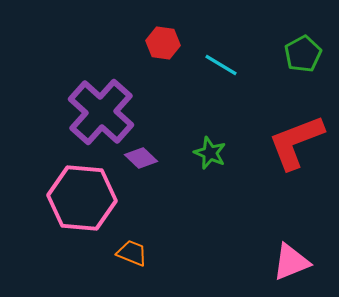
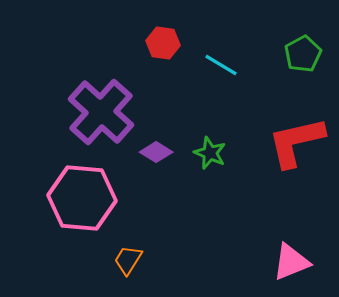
red L-shape: rotated 8 degrees clockwise
purple diamond: moved 15 px right, 6 px up; rotated 12 degrees counterclockwise
orange trapezoid: moved 4 px left, 7 px down; rotated 80 degrees counterclockwise
